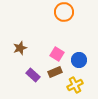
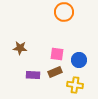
brown star: rotated 24 degrees clockwise
pink square: rotated 24 degrees counterclockwise
purple rectangle: rotated 40 degrees counterclockwise
yellow cross: rotated 35 degrees clockwise
